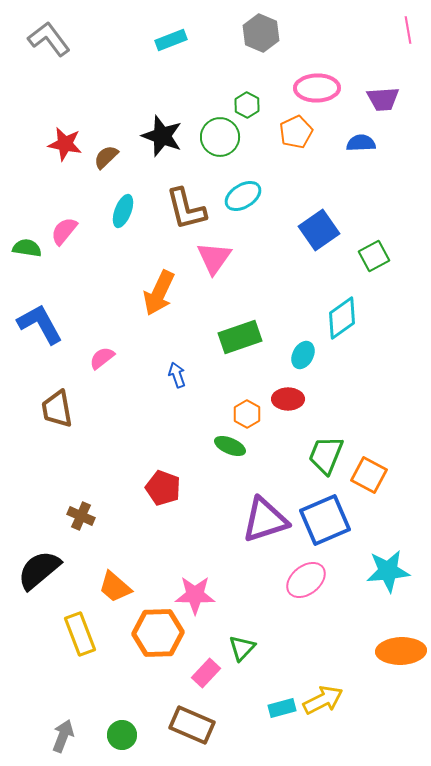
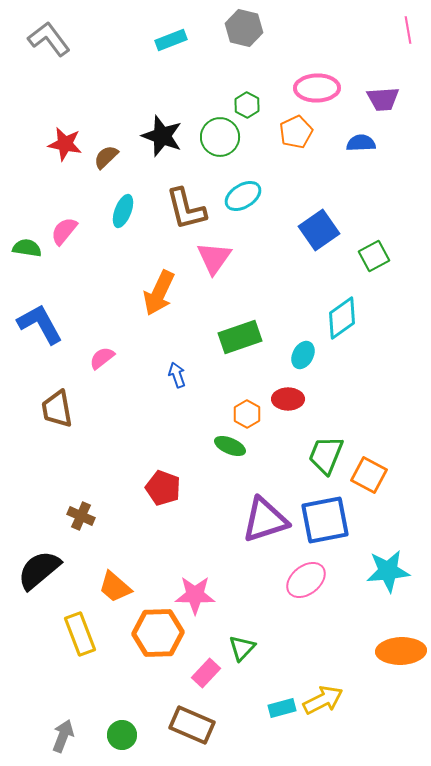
gray hexagon at (261, 33): moved 17 px left, 5 px up; rotated 9 degrees counterclockwise
blue square at (325, 520): rotated 12 degrees clockwise
